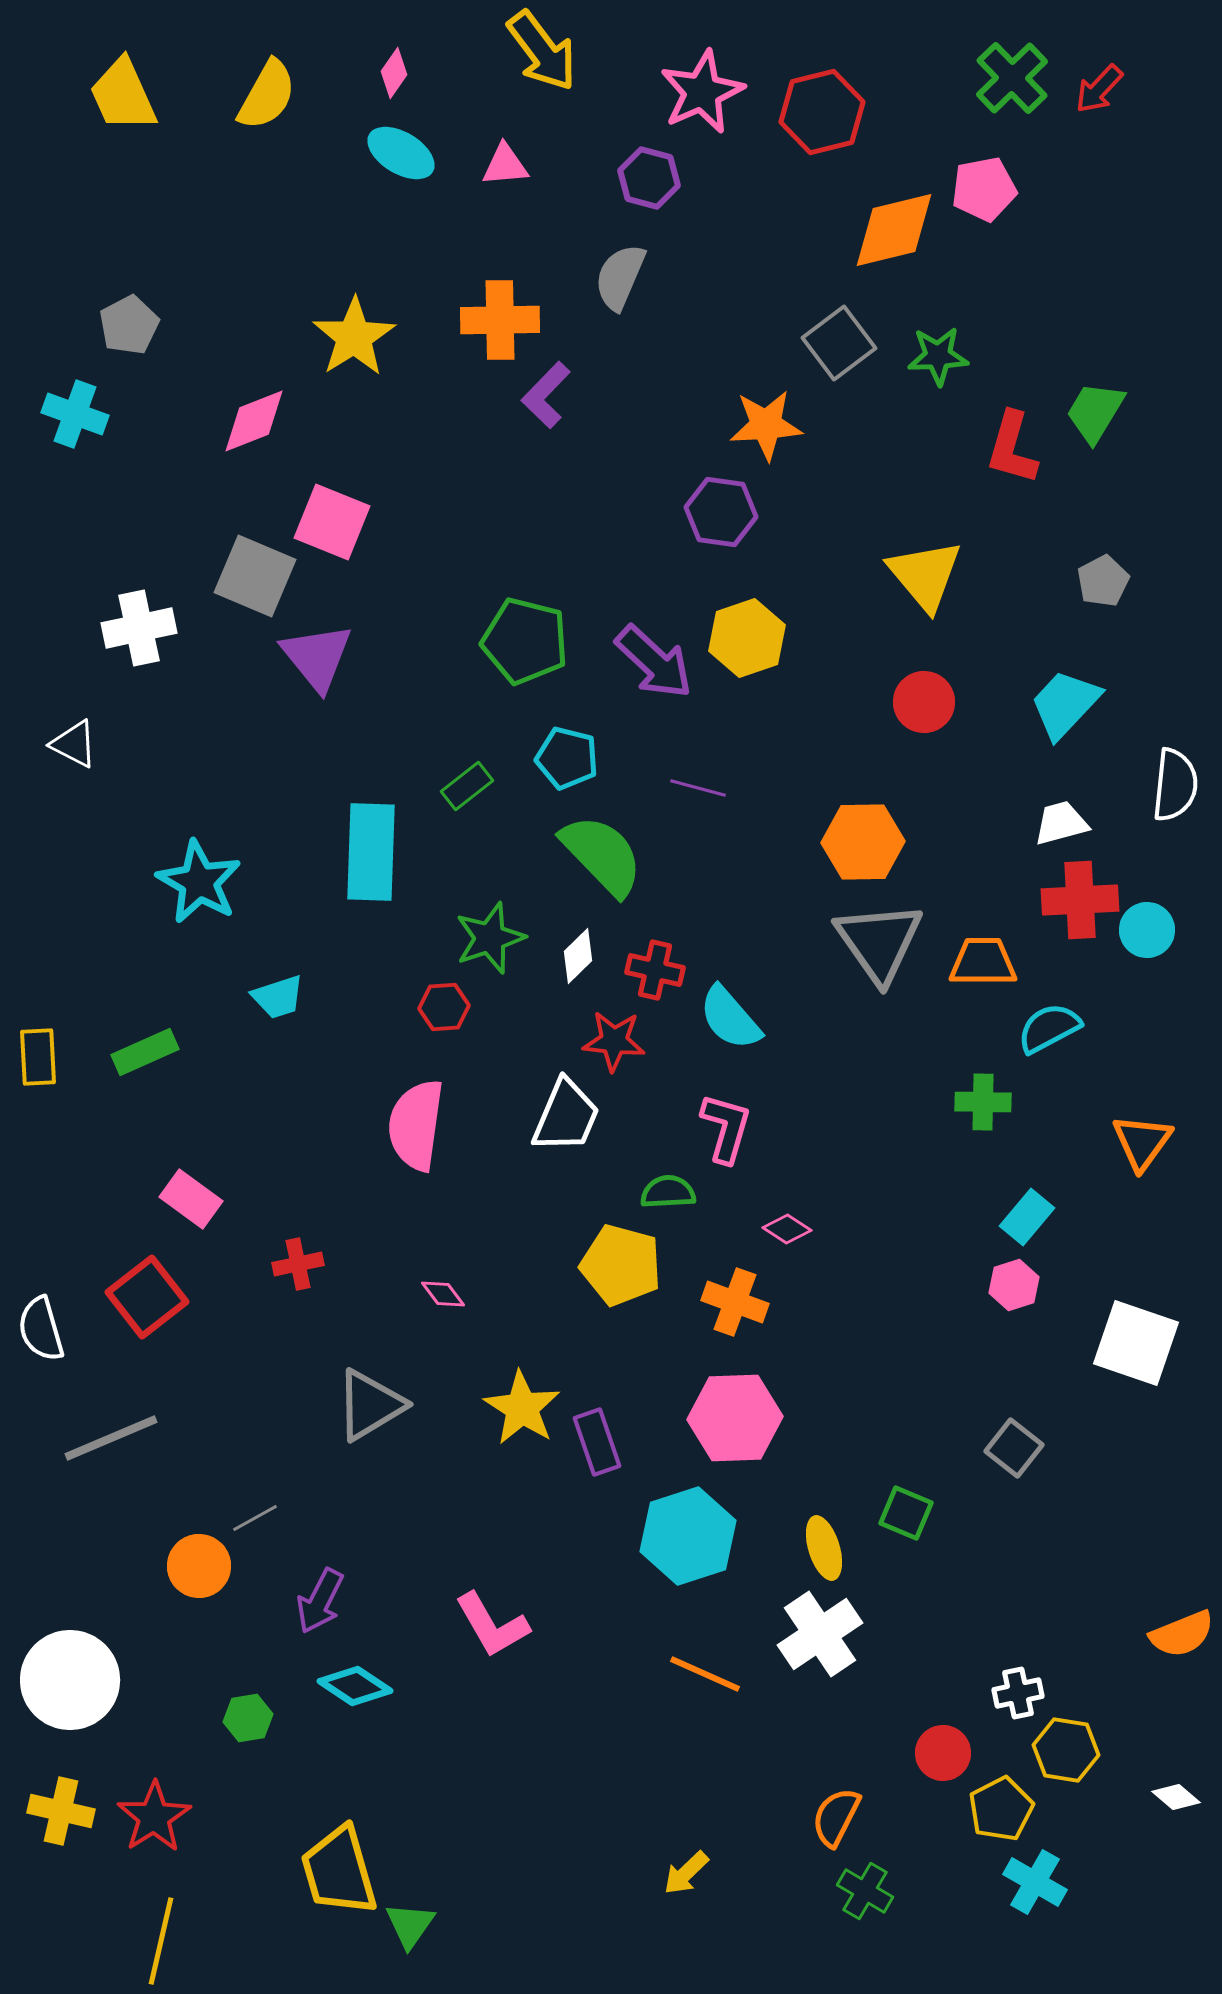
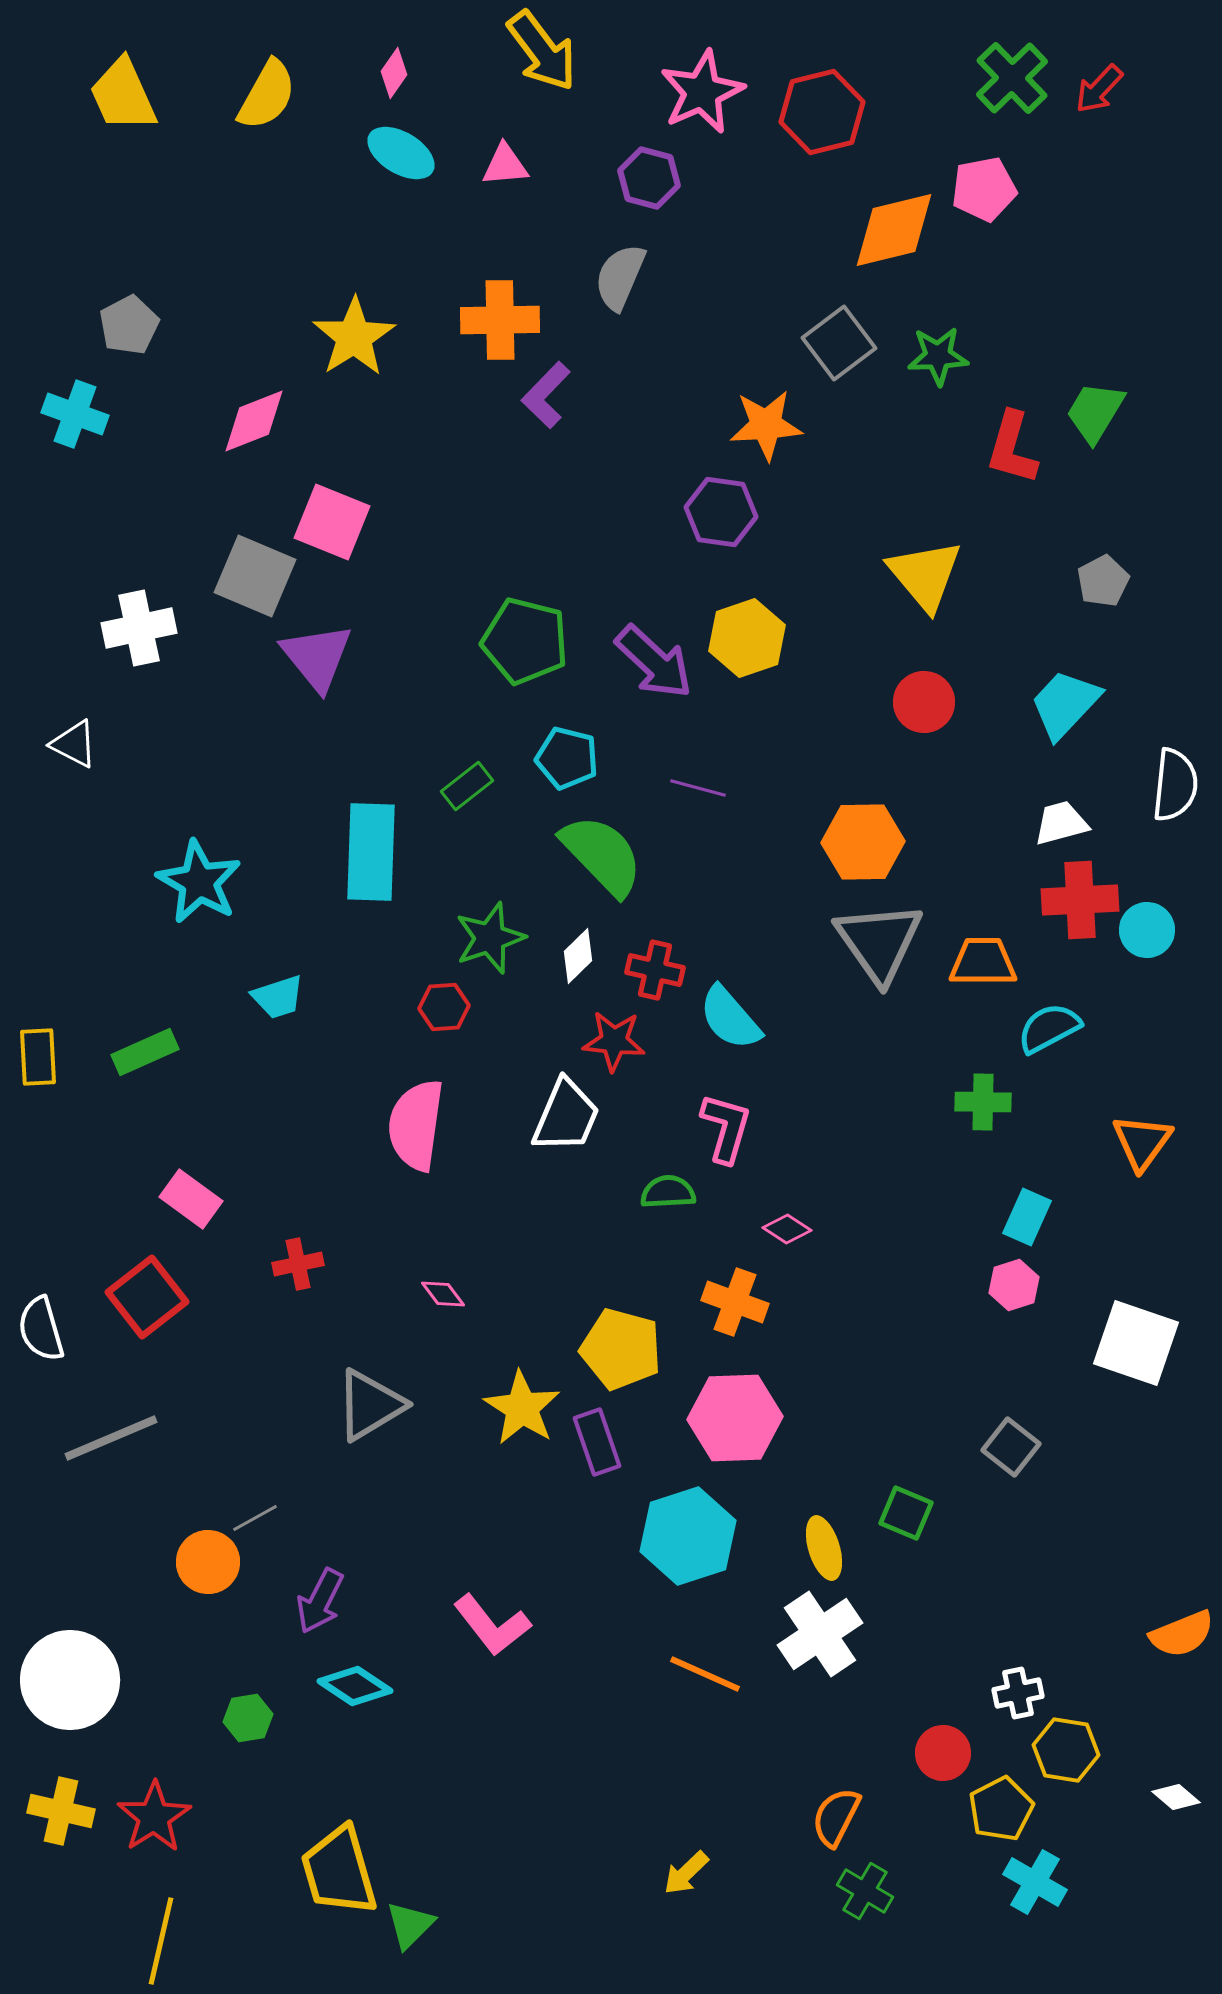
cyan rectangle at (1027, 1217): rotated 16 degrees counterclockwise
yellow pentagon at (621, 1265): moved 84 px down
gray square at (1014, 1448): moved 3 px left, 1 px up
orange circle at (199, 1566): moved 9 px right, 4 px up
pink L-shape at (492, 1625): rotated 8 degrees counterclockwise
green triangle at (410, 1925): rotated 10 degrees clockwise
